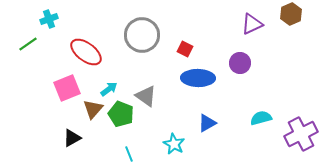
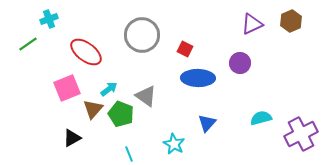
brown hexagon: moved 7 px down
blue triangle: rotated 18 degrees counterclockwise
